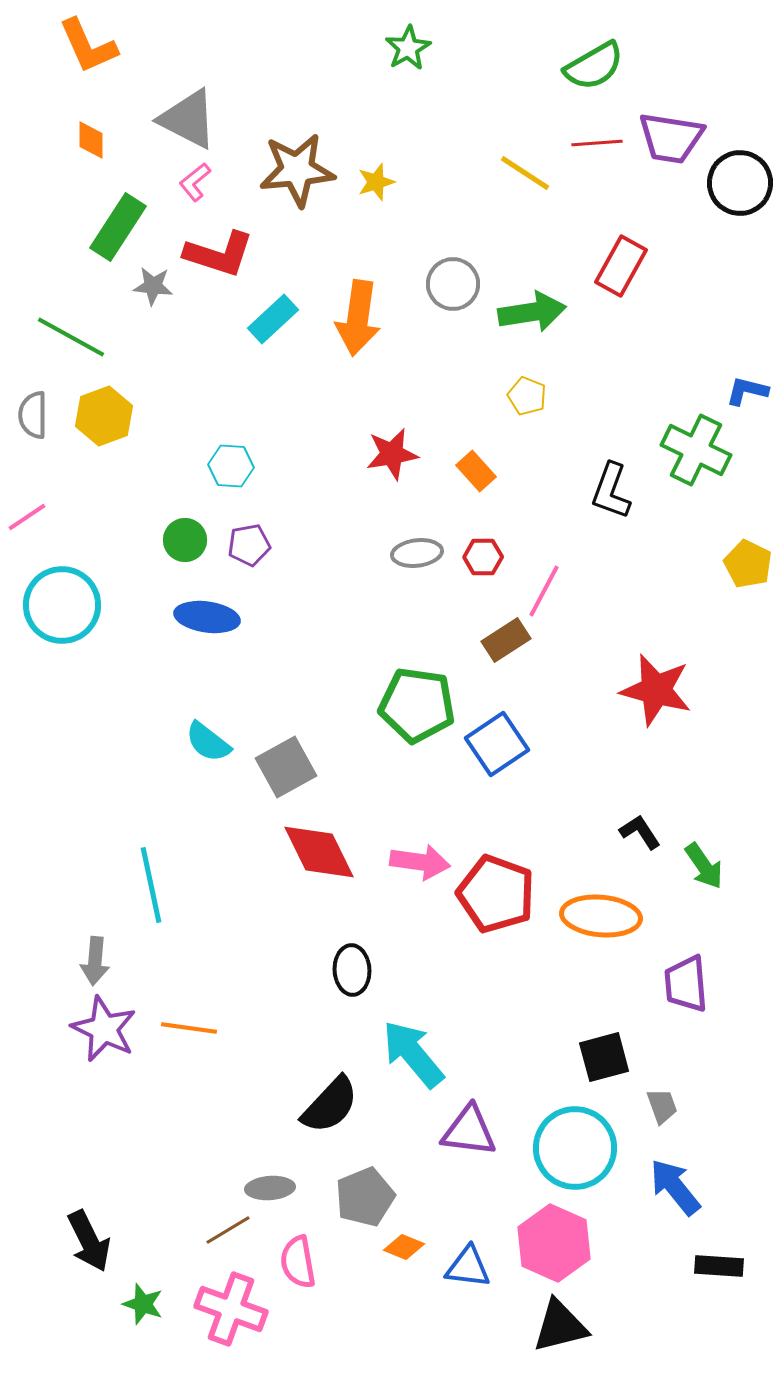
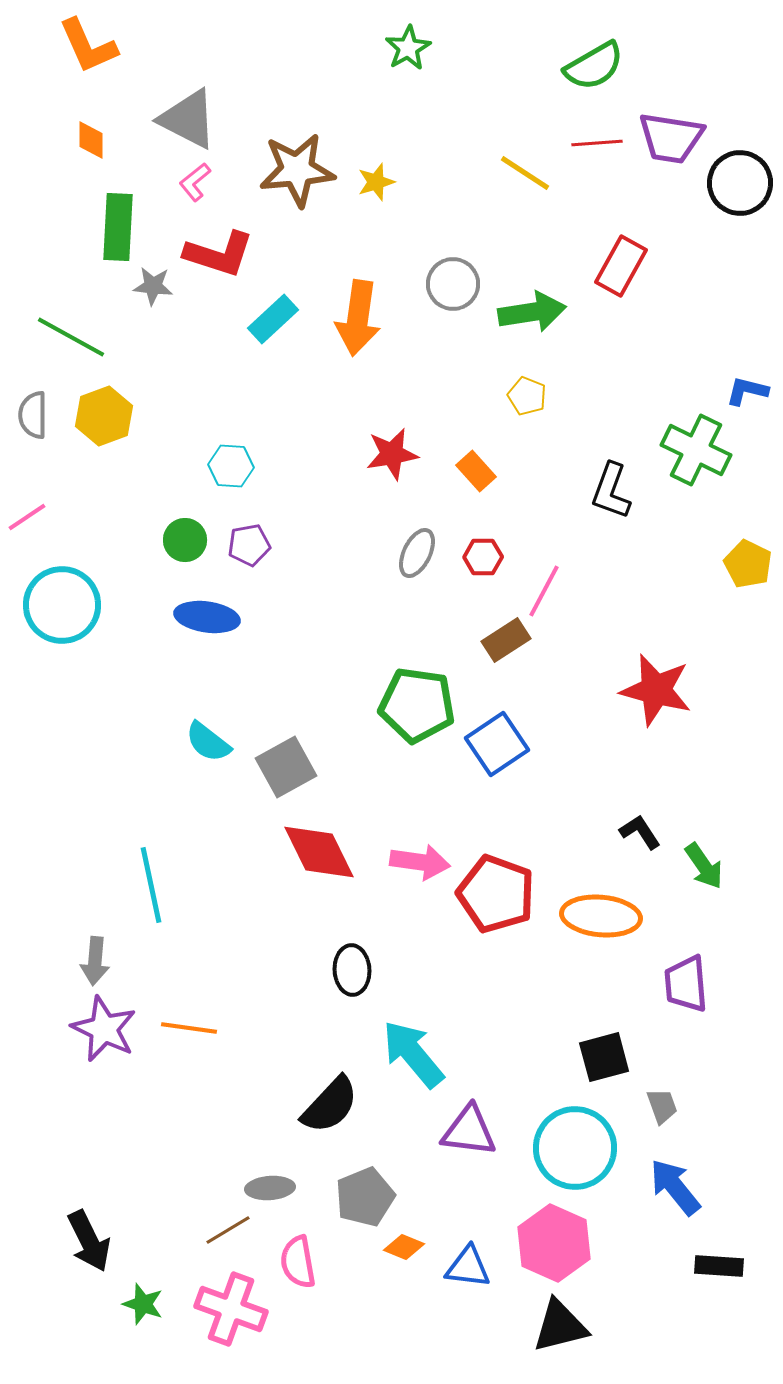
green rectangle at (118, 227): rotated 30 degrees counterclockwise
gray ellipse at (417, 553): rotated 57 degrees counterclockwise
